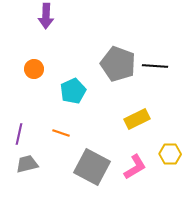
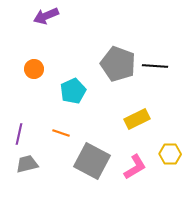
purple arrow: rotated 65 degrees clockwise
gray square: moved 6 px up
